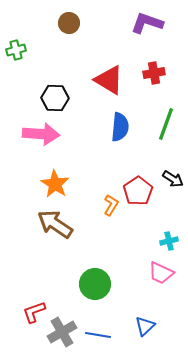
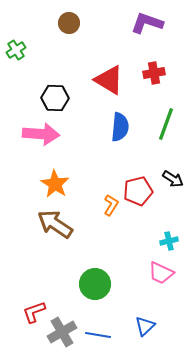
green cross: rotated 18 degrees counterclockwise
red pentagon: rotated 20 degrees clockwise
